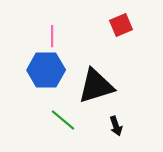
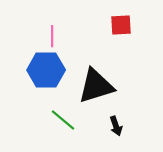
red square: rotated 20 degrees clockwise
